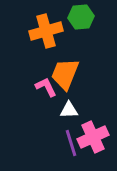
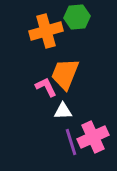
green hexagon: moved 4 px left
white triangle: moved 6 px left, 1 px down
purple line: moved 1 px up
